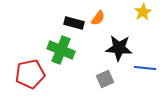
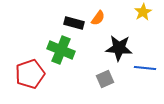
red pentagon: rotated 8 degrees counterclockwise
